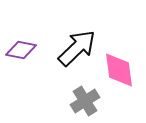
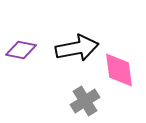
black arrow: rotated 33 degrees clockwise
